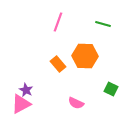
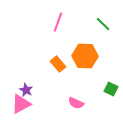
green line: rotated 28 degrees clockwise
